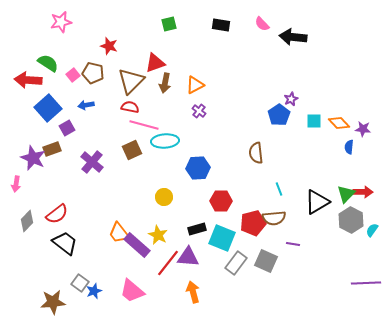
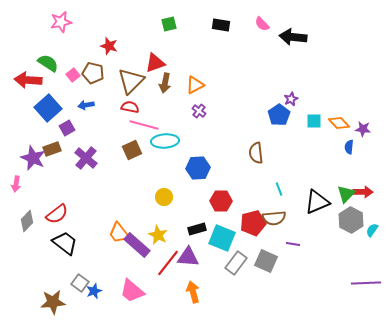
purple cross at (92, 162): moved 6 px left, 4 px up
black triangle at (317, 202): rotated 8 degrees clockwise
